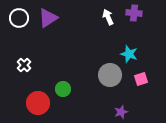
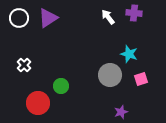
white arrow: rotated 14 degrees counterclockwise
green circle: moved 2 px left, 3 px up
